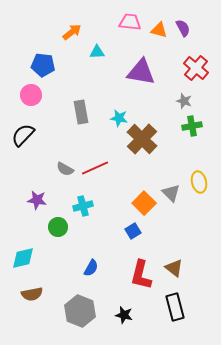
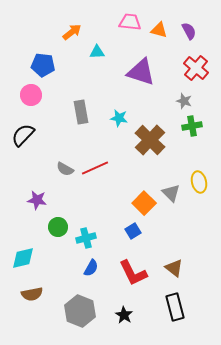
purple semicircle: moved 6 px right, 3 px down
purple triangle: rotated 8 degrees clockwise
brown cross: moved 8 px right, 1 px down
cyan cross: moved 3 px right, 32 px down
red L-shape: moved 8 px left, 2 px up; rotated 40 degrees counterclockwise
black star: rotated 18 degrees clockwise
